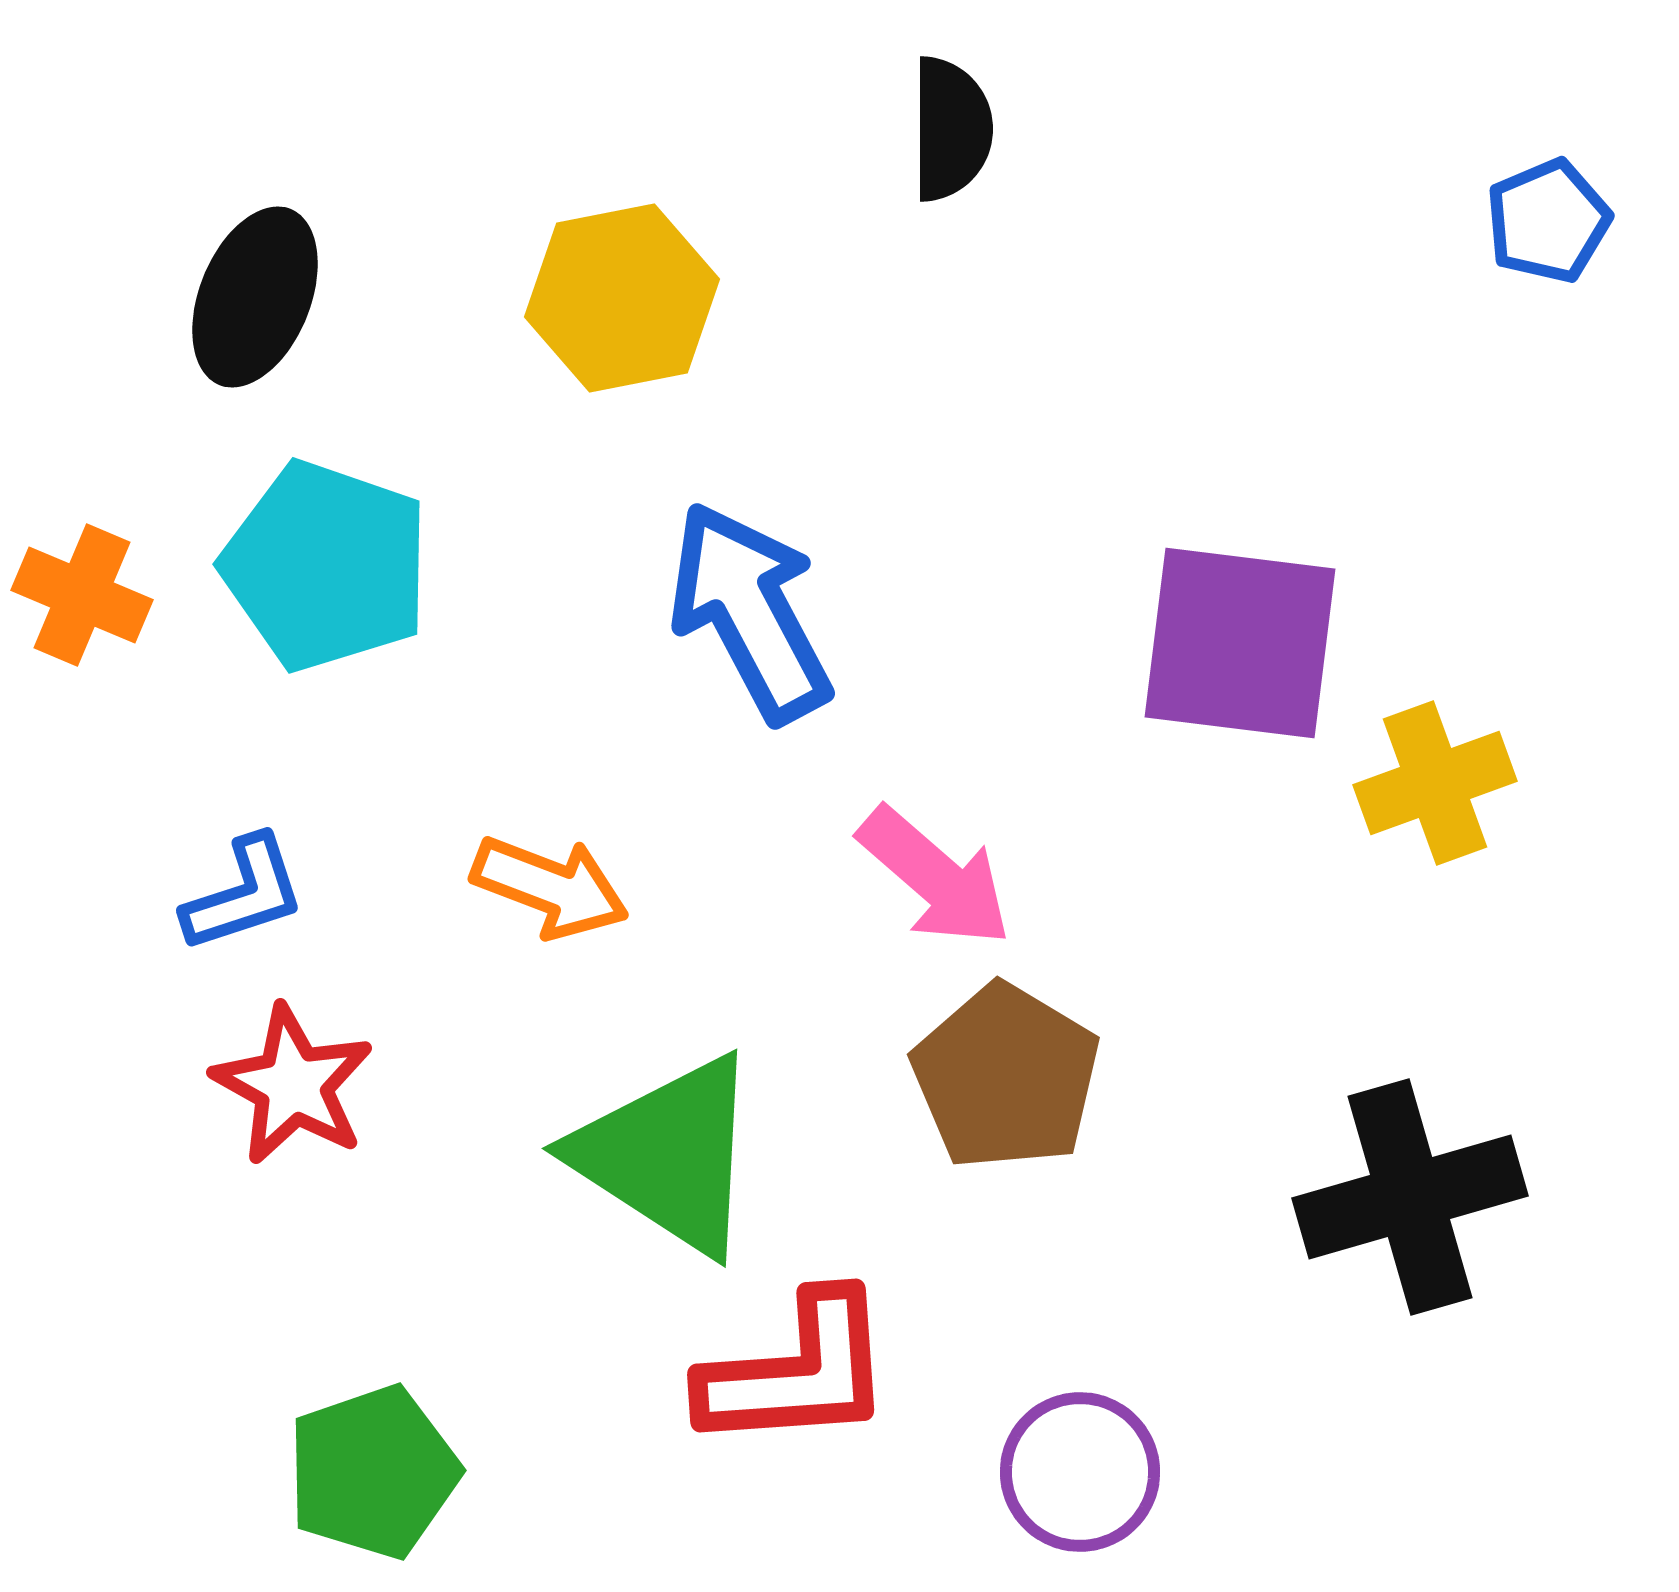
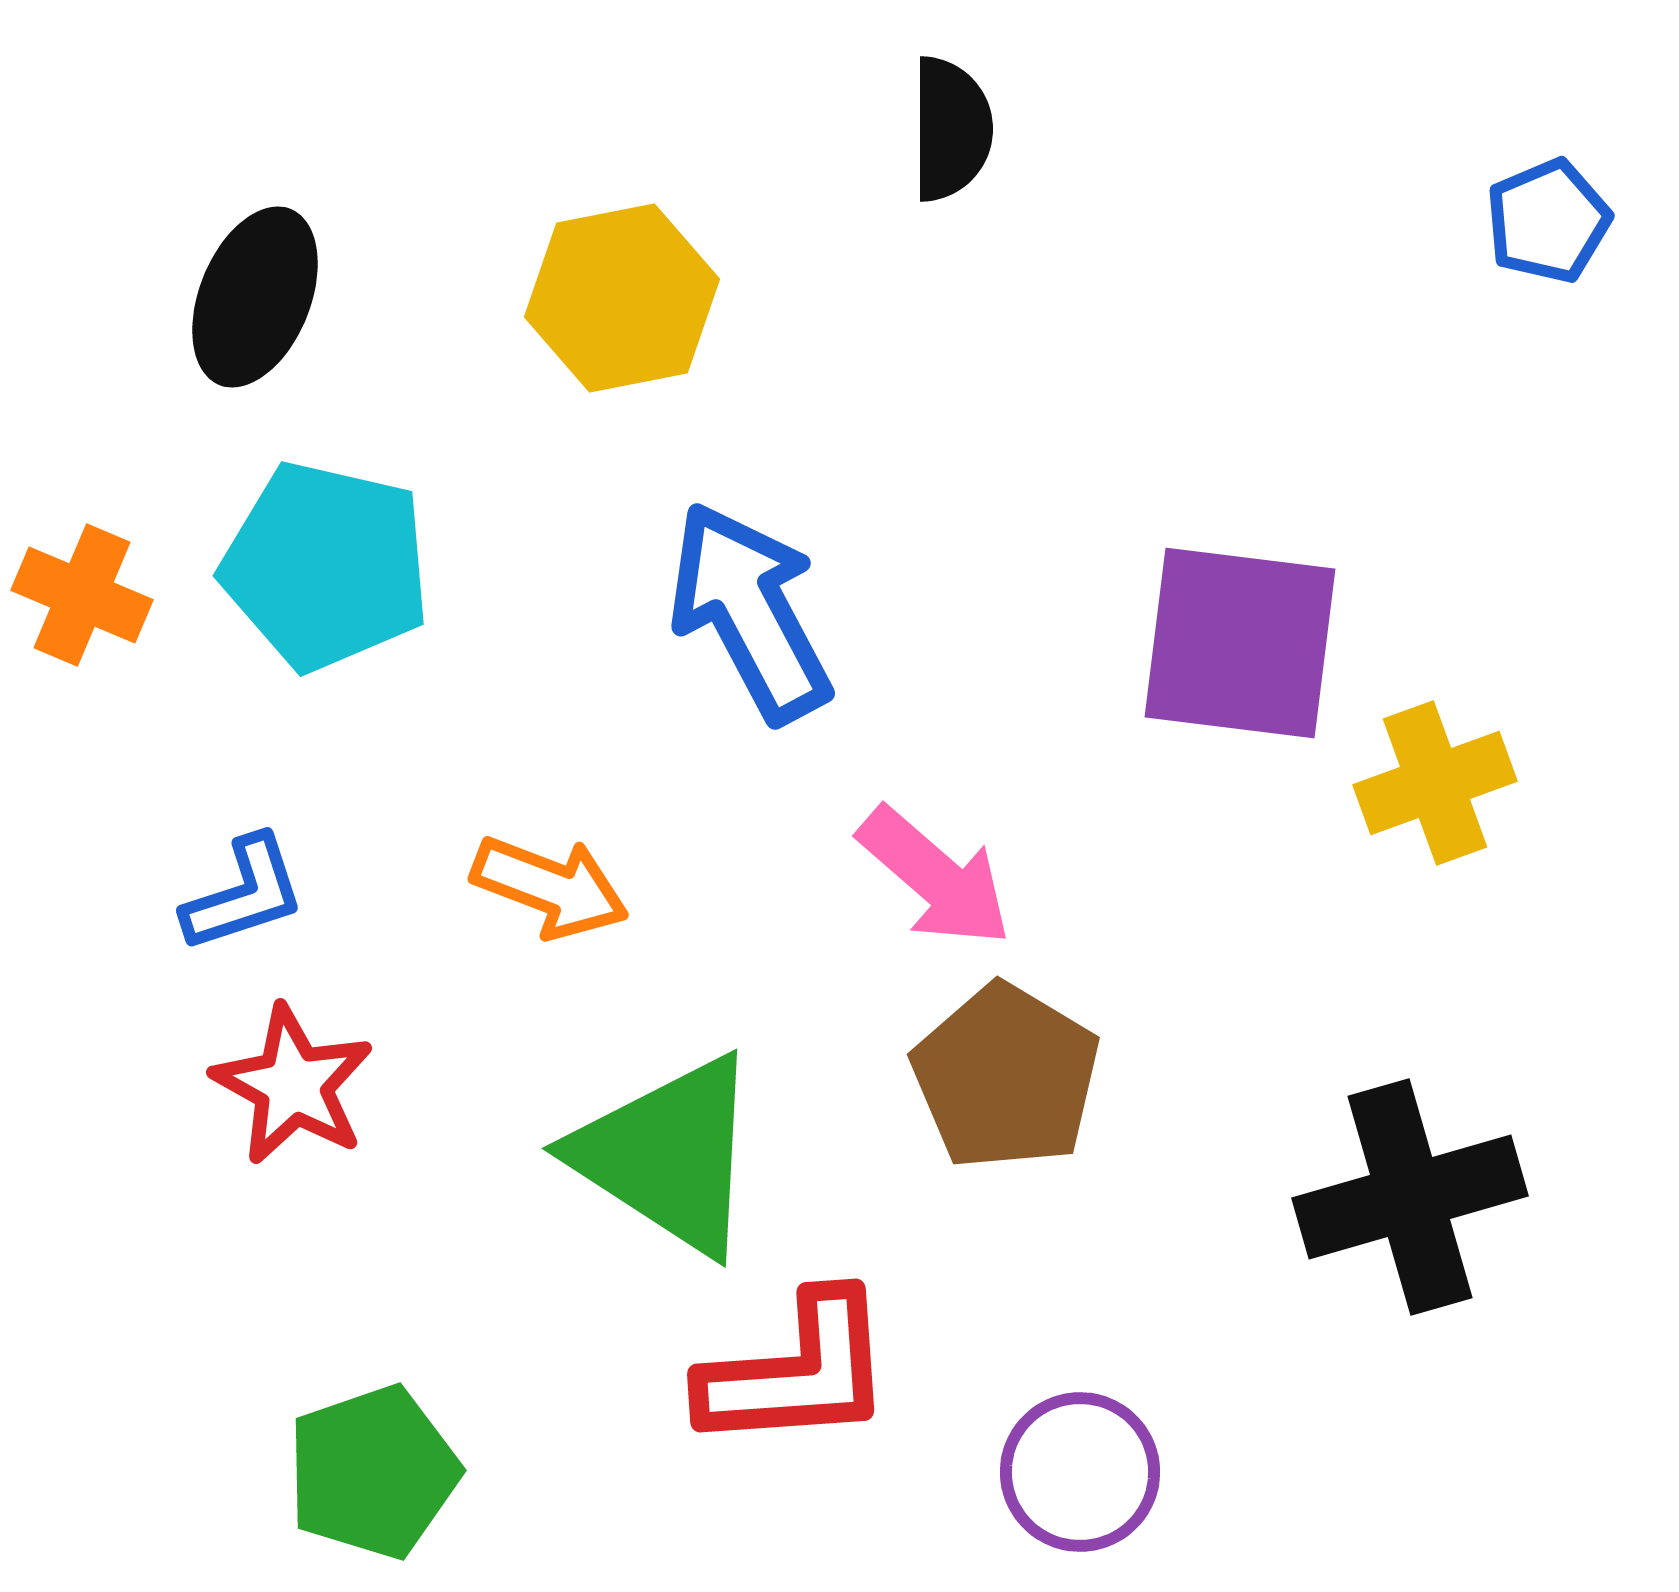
cyan pentagon: rotated 6 degrees counterclockwise
